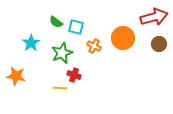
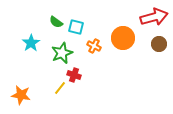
orange star: moved 5 px right, 19 px down
yellow line: rotated 56 degrees counterclockwise
